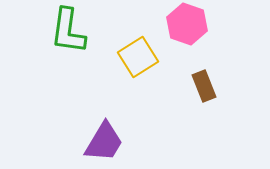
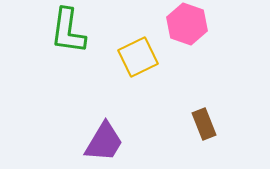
yellow square: rotated 6 degrees clockwise
brown rectangle: moved 38 px down
